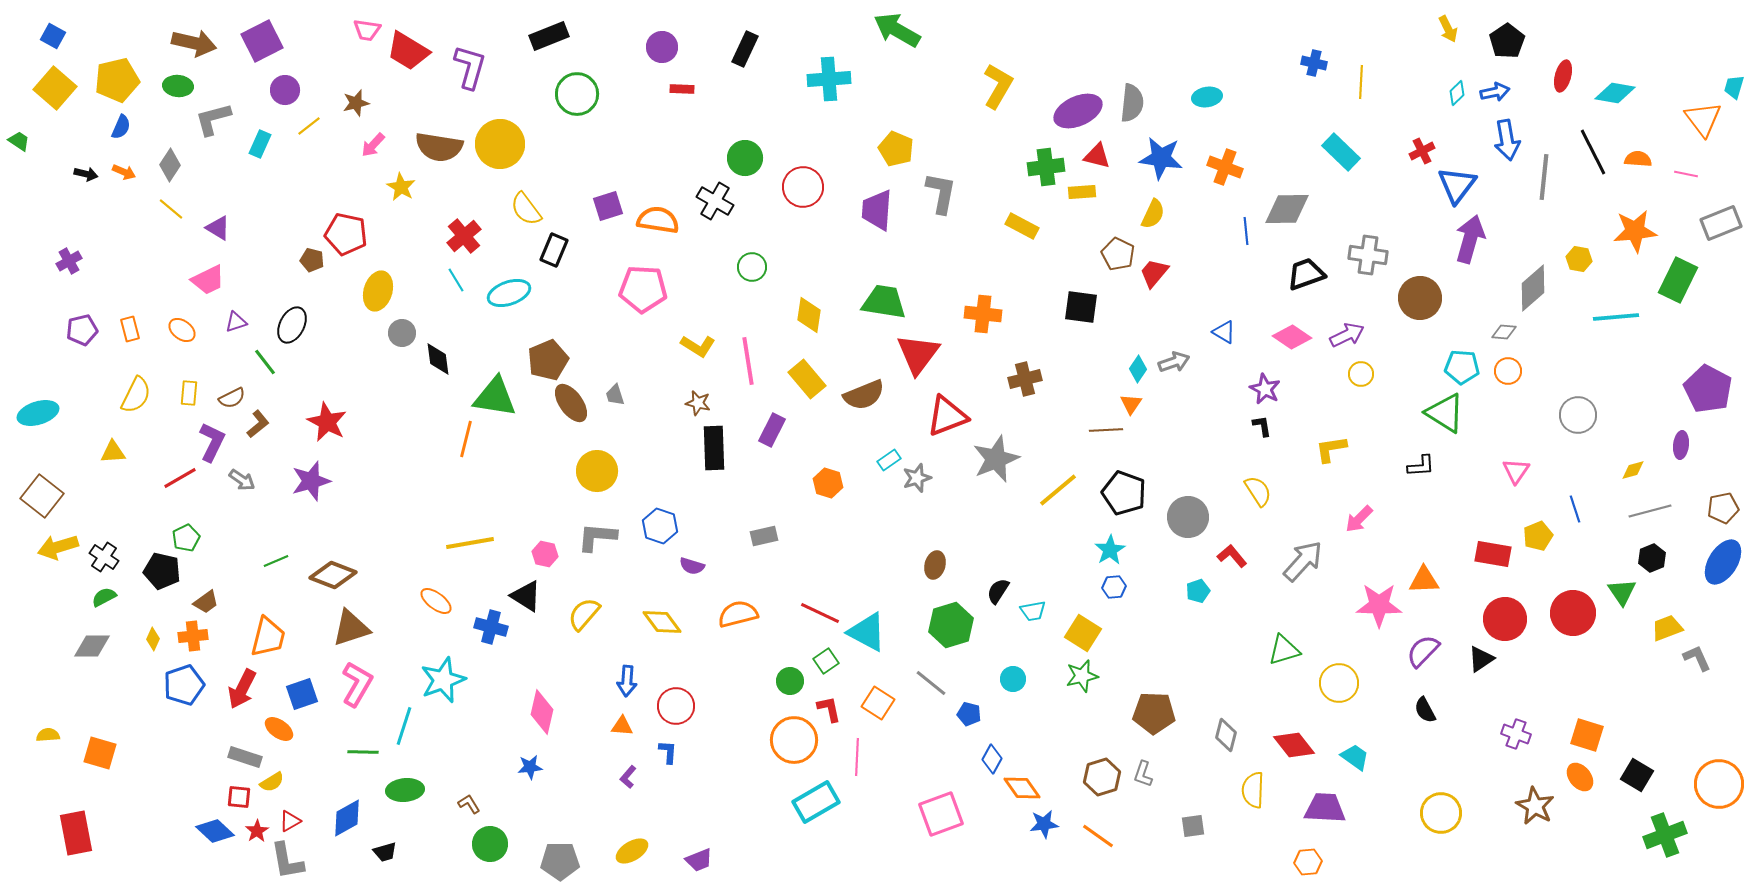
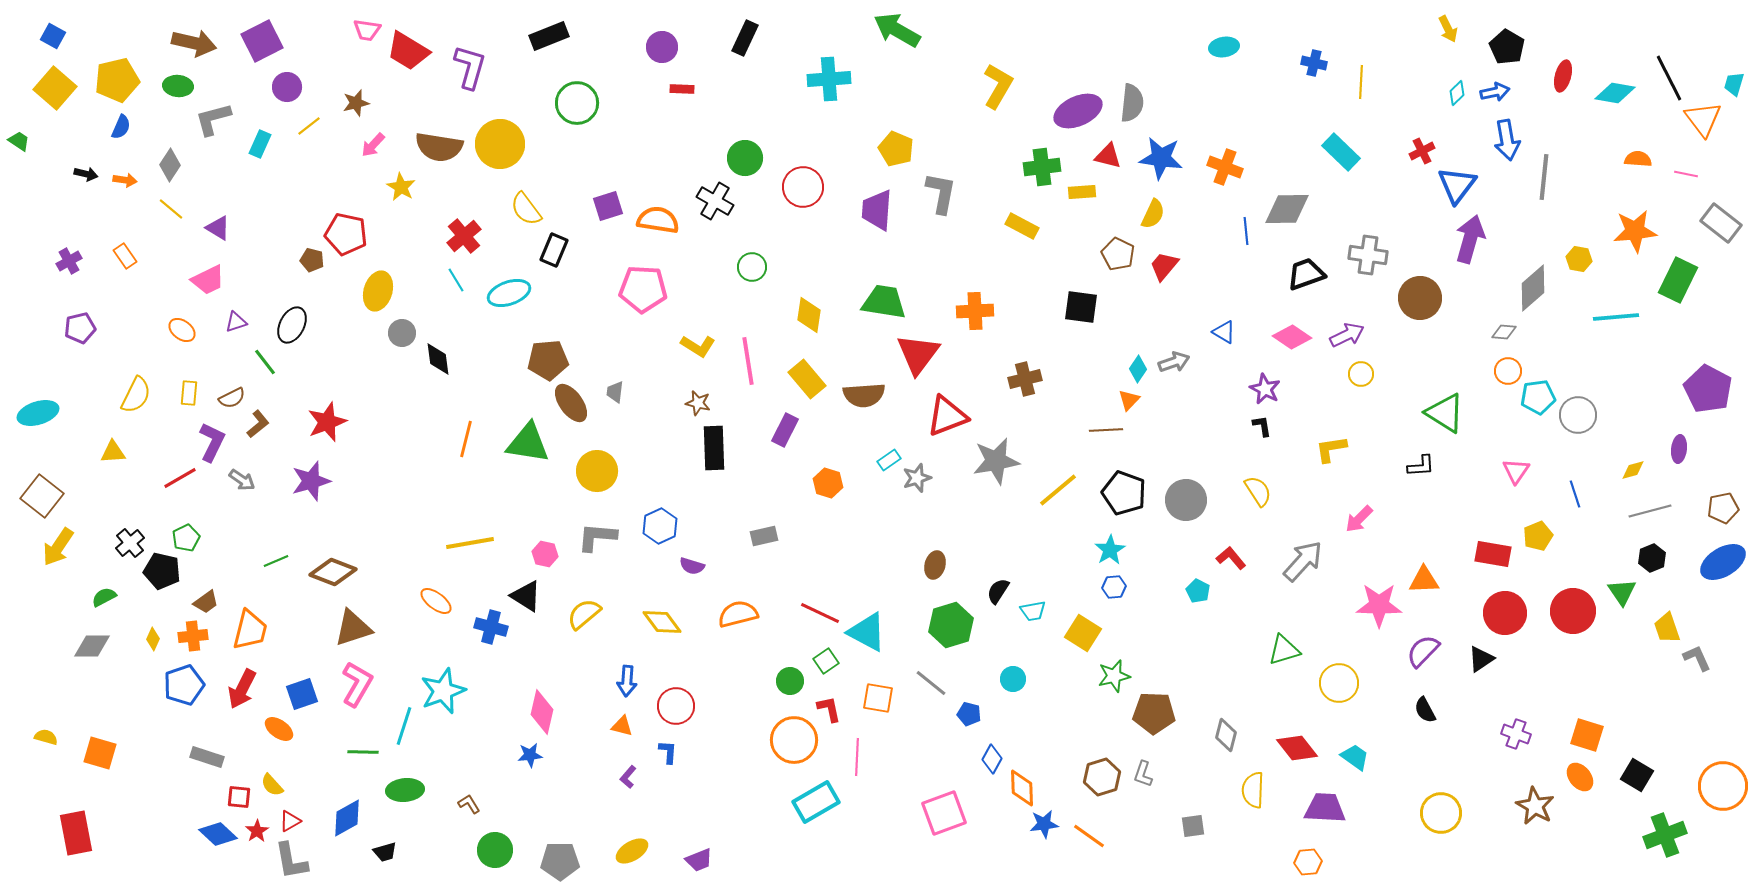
black pentagon at (1507, 41): moved 6 px down; rotated 8 degrees counterclockwise
black rectangle at (745, 49): moved 11 px up
cyan trapezoid at (1734, 87): moved 3 px up
purple circle at (285, 90): moved 2 px right, 3 px up
green circle at (577, 94): moved 9 px down
cyan ellipse at (1207, 97): moved 17 px right, 50 px up
black line at (1593, 152): moved 76 px right, 74 px up
red triangle at (1097, 156): moved 11 px right
green cross at (1046, 167): moved 4 px left
orange arrow at (124, 172): moved 1 px right, 8 px down; rotated 15 degrees counterclockwise
gray rectangle at (1721, 223): rotated 60 degrees clockwise
red trapezoid at (1154, 273): moved 10 px right, 7 px up
orange cross at (983, 314): moved 8 px left, 3 px up; rotated 9 degrees counterclockwise
orange rectangle at (130, 329): moved 5 px left, 73 px up; rotated 20 degrees counterclockwise
purple pentagon at (82, 330): moved 2 px left, 2 px up
brown pentagon at (548, 360): rotated 18 degrees clockwise
cyan pentagon at (1462, 367): moved 76 px right, 30 px down; rotated 12 degrees counterclockwise
gray trapezoid at (615, 395): moved 3 px up; rotated 25 degrees clockwise
brown semicircle at (864, 395): rotated 18 degrees clockwise
green triangle at (495, 397): moved 33 px right, 46 px down
orange triangle at (1131, 404): moved 2 px left, 4 px up; rotated 10 degrees clockwise
red star at (327, 422): rotated 24 degrees clockwise
purple rectangle at (772, 430): moved 13 px right
purple ellipse at (1681, 445): moved 2 px left, 4 px down
gray star at (996, 459): moved 2 px down; rotated 12 degrees clockwise
blue line at (1575, 509): moved 15 px up
gray circle at (1188, 517): moved 2 px left, 17 px up
blue hexagon at (660, 526): rotated 16 degrees clockwise
yellow arrow at (58, 547): rotated 39 degrees counterclockwise
red L-shape at (1232, 556): moved 1 px left, 2 px down
black cross at (104, 557): moved 26 px right, 14 px up; rotated 16 degrees clockwise
blue ellipse at (1723, 562): rotated 27 degrees clockwise
brown diamond at (333, 575): moved 3 px up
cyan pentagon at (1198, 591): rotated 25 degrees counterclockwise
red circle at (1573, 613): moved 2 px up
yellow semicircle at (584, 614): rotated 9 degrees clockwise
red circle at (1505, 619): moved 6 px up
brown triangle at (351, 628): moved 2 px right
yellow trapezoid at (1667, 628): rotated 88 degrees counterclockwise
orange trapezoid at (268, 637): moved 18 px left, 7 px up
green star at (1082, 676): moved 32 px right
cyan star at (443, 680): moved 11 px down
orange square at (878, 703): moved 5 px up; rotated 24 degrees counterclockwise
orange triangle at (622, 726): rotated 10 degrees clockwise
yellow semicircle at (48, 735): moved 2 px left, 2 px down; rotated 20 degrees clockwise
red diamond at (1294, 745): moved 3 px right, 3 px down
gray rectangle at (245, 757): moved 38 px left
blue star at (530, 767): moved 12 px up
yellow semicircle at (272, 782): moved 3 px down; rotated 80 degrees clockwise
orange circle at (1719, 784): moved 4 px right, 2 px down
orange diamond at (1022, 788): rotated 33 degrees clockwise
pink square at (941, 814): moved 3 px right, 1 px up
blue diamond at (215, 831): moved 3 px right, 3 px down
orange line at (1098, 836): moved 9 px left
green circle at (490, 844): moved 5 px right, 6 px down
gray L-shape at (287, 861): moved 4 px right
